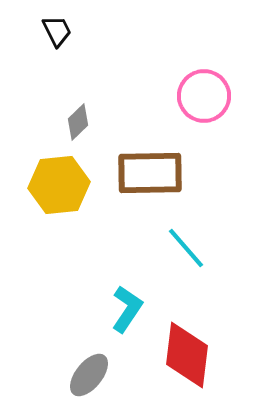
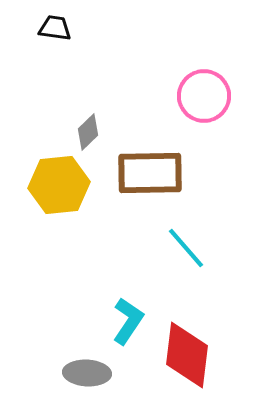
black trapezoid: moved 2 px left, 3 px up; rotated 56 degrees counterclockwise
gray diamond: moved 10 px right, 10 px down
cyan L-shape: moved 1 px right, 12 px down
gray ellipse: moved 2 px left, 2 px up; rotated 54 degrees clockwise
